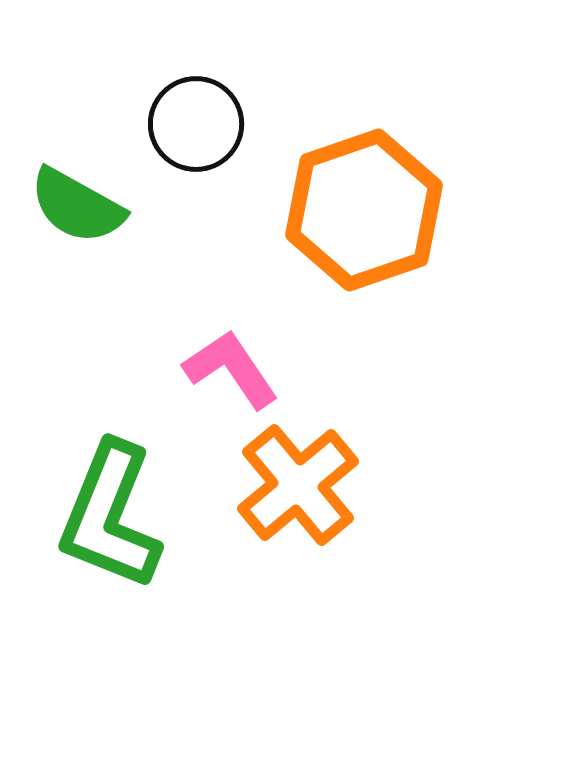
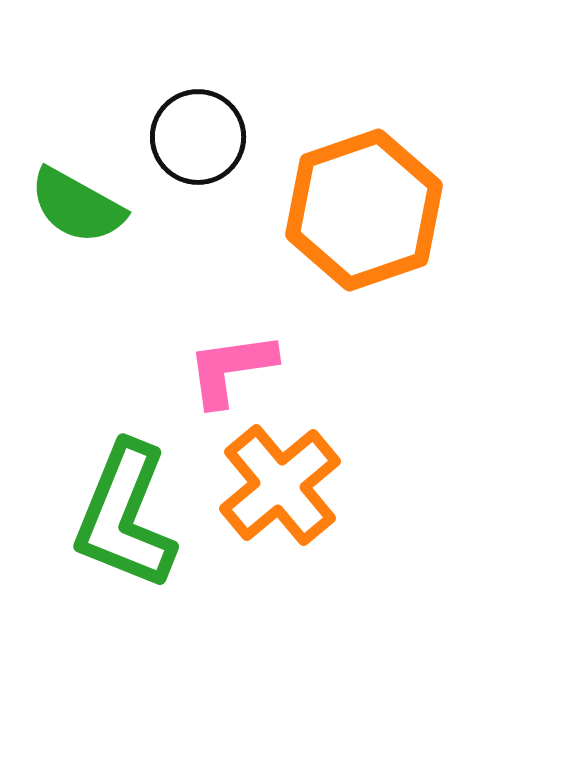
black circle: moved 2 px right, 13 px down
pink L-shape: rotated 64 degrees counterclockwise
orange cross: moved 18 px left
green L-shape: moved 15 px right
